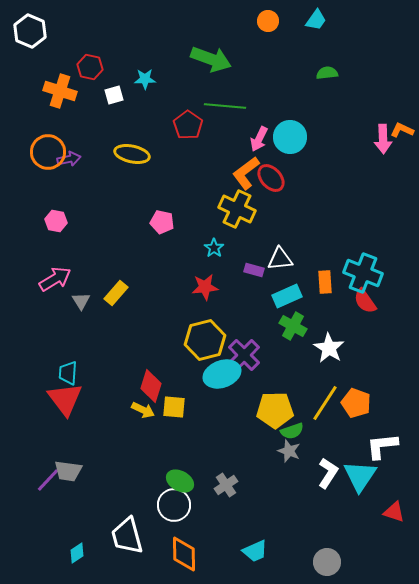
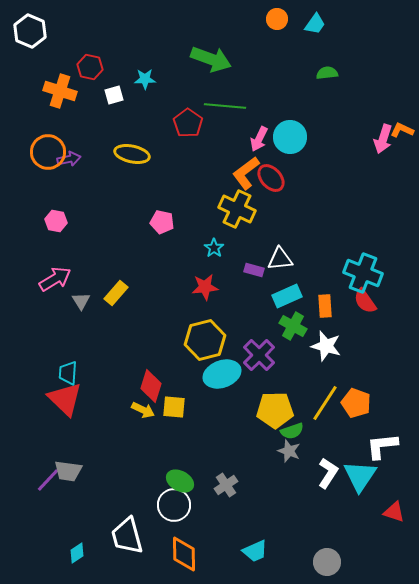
cyan trapezoid at (316, 20): moved 1 px left, 4 px down
orange circle at (268, 21): moved 9 px right, 2 px up
red pentagon at (188, 125): moved 2 px up
pink arrow at (383, 139): rotated 20 degrees clockwise
orange rectangle at (325, 282): moved 24 px down
white star at (329, 348): moved 3 px left, 2 px up; rotated 16 degrees counterclockwise
purple cross at (244, 355): moved 15 px right
red triangle at (65, 399): rotated 9 degrees counterclockwise
